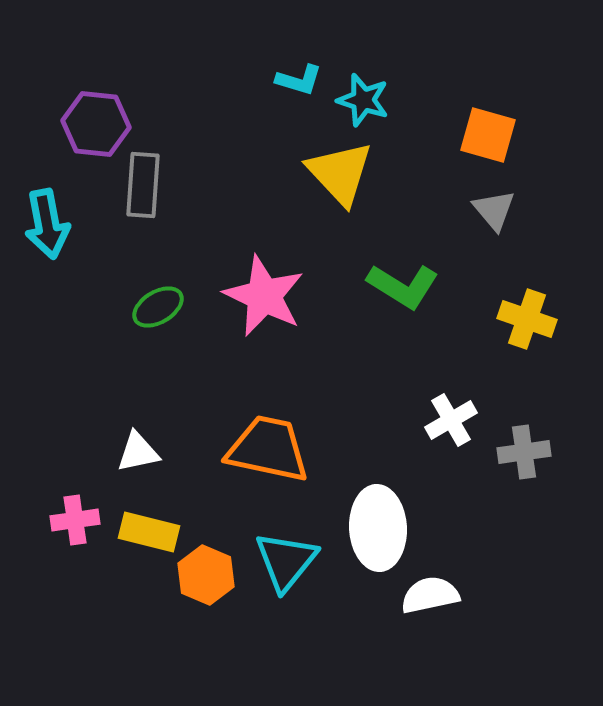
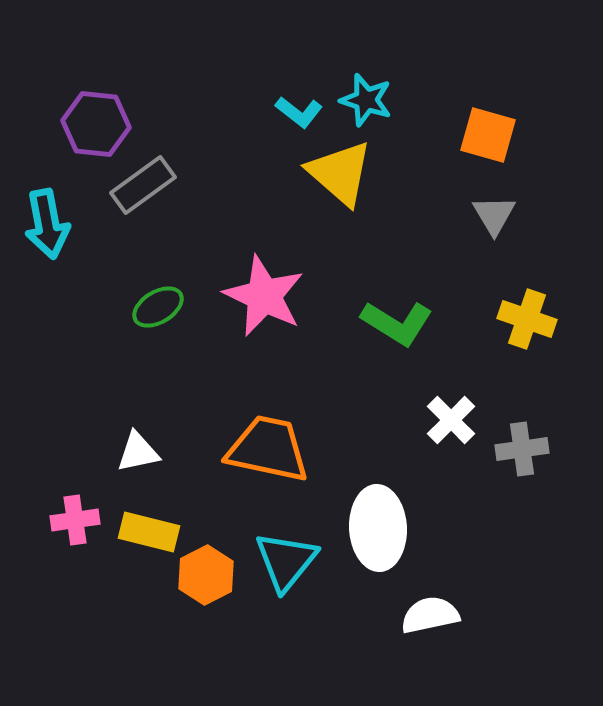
cyan L-shape: moved 32 px down; rotated 21 degrees clockwise
cyan star: moved 3 px right
yellow triangle: rotated 6 degrees counterclockwise
gray rectangle: rotated 50 degrees clockwise
gray triangle: moved 5 px down; rotated 9 degrees clockwise
green L-shape: moved 6 px left, 37 px down
white cross: rotated 15 degrees counterclockwise
gray cross: moved 2 px left, 3 px up
orange hexagon: rotated 10 degrees clockwise
white semicircle: moved 20 px down
